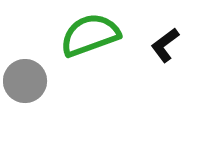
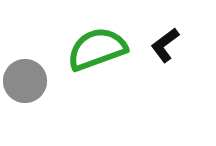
green semicircle: moved 7 px right, 14 px down
